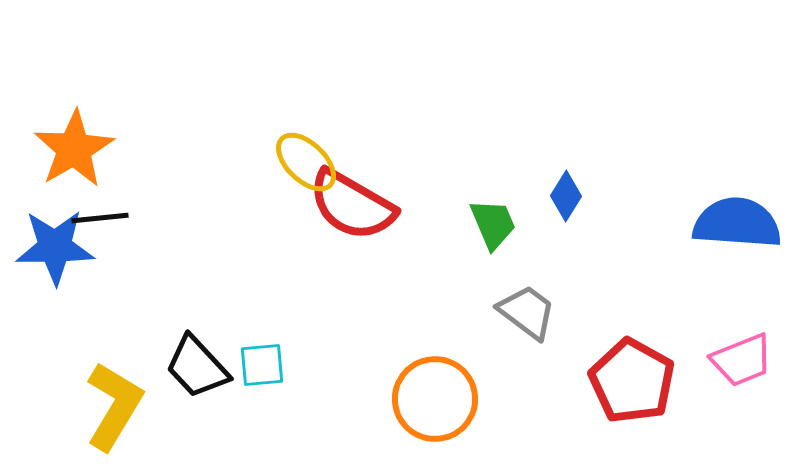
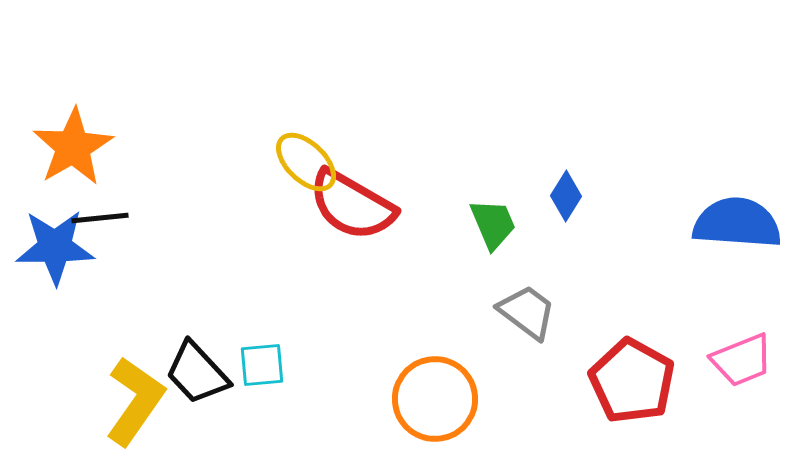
orange star: moved 1 px left, 2 px up
black trapezoid: moved 6 px down
yellow L-shape: moved 21 px right, 5 px up; rotated 4 degrees clockwise
